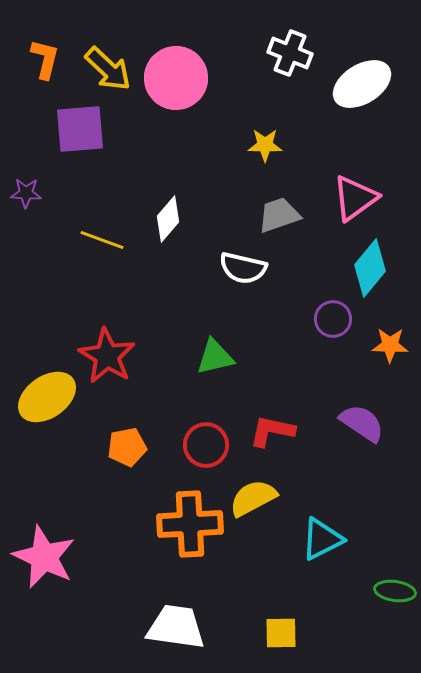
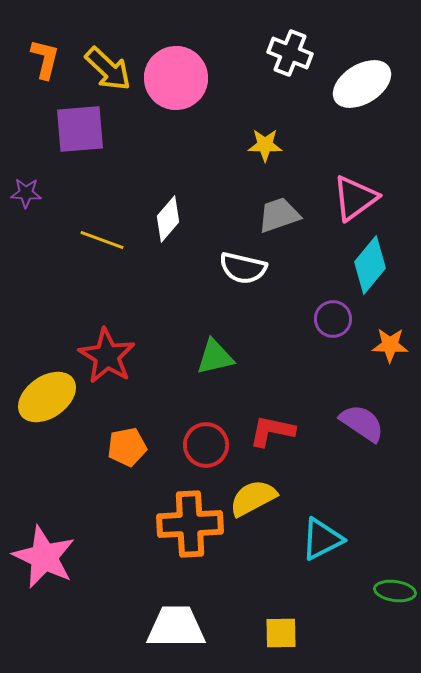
cyan diamond: moved 3 px up
white trapezoid: rotated 8 degrees counterclockwise
